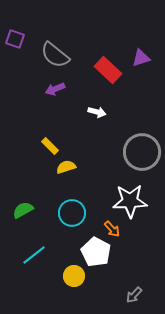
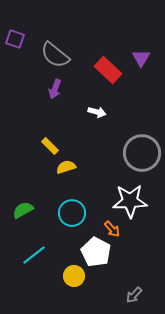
purple triangle: rotated 42 degrees counterclockwise
purple arrow: rotated 48 degrees counterclockwise
gray circle: moved 1 px down
